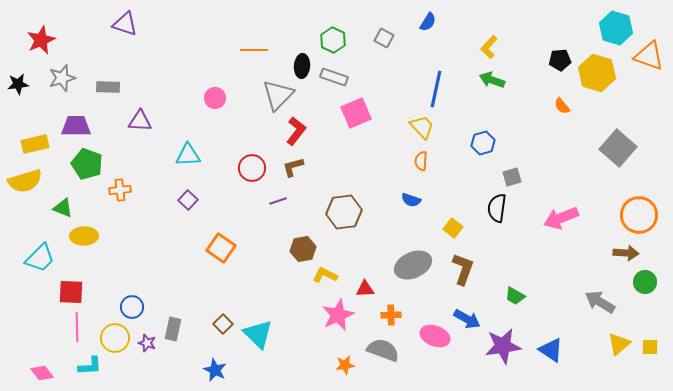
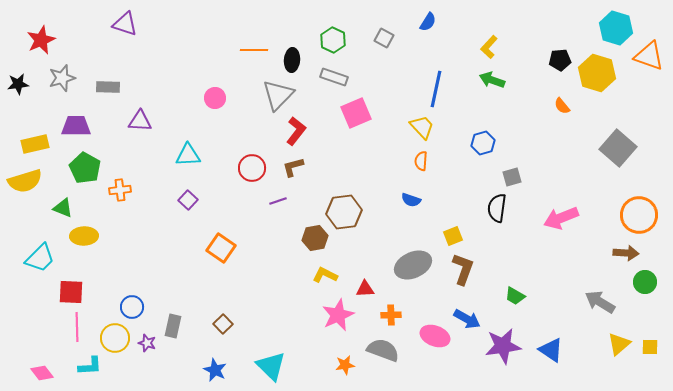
black ellipse at (302, 66): moved 10 px left, 6 px up
green pentagon at (87, 164): moved 2 px left, 4 px down; rotated 8 degrees clockwise
yellow square at (453, 228): moved 8 px down; rotated 30 degrees clockwise
brown hexagon at (303, 249): moved 12 px right, 11 px up
gray rectangle at (173, 329): moved 3 px up
cyan triangle at (258, 334): moved 13 px right, 32 px down
